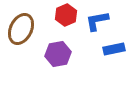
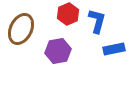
red hexagon: moved 2 px right, 1 px up
blue L-shape: rotated 115 degrees clockwise
purple hexagon: moved 3 px up
